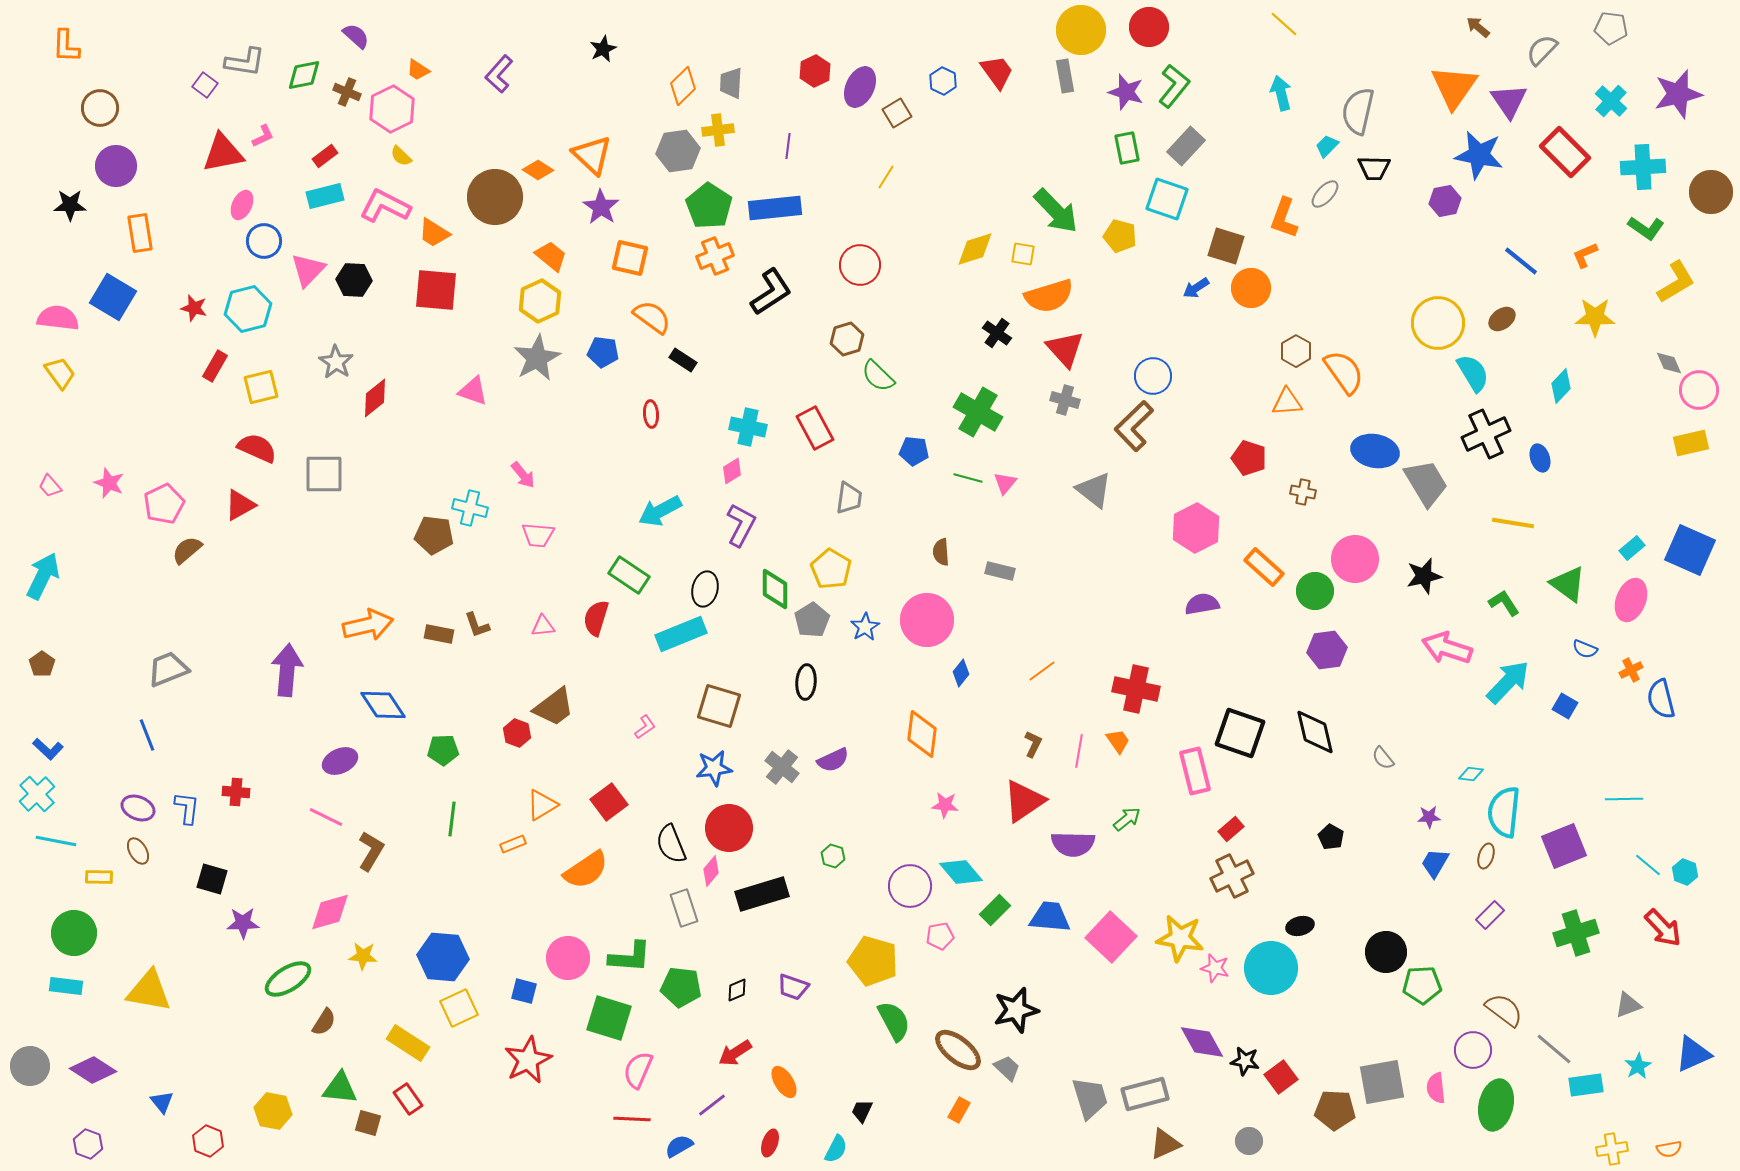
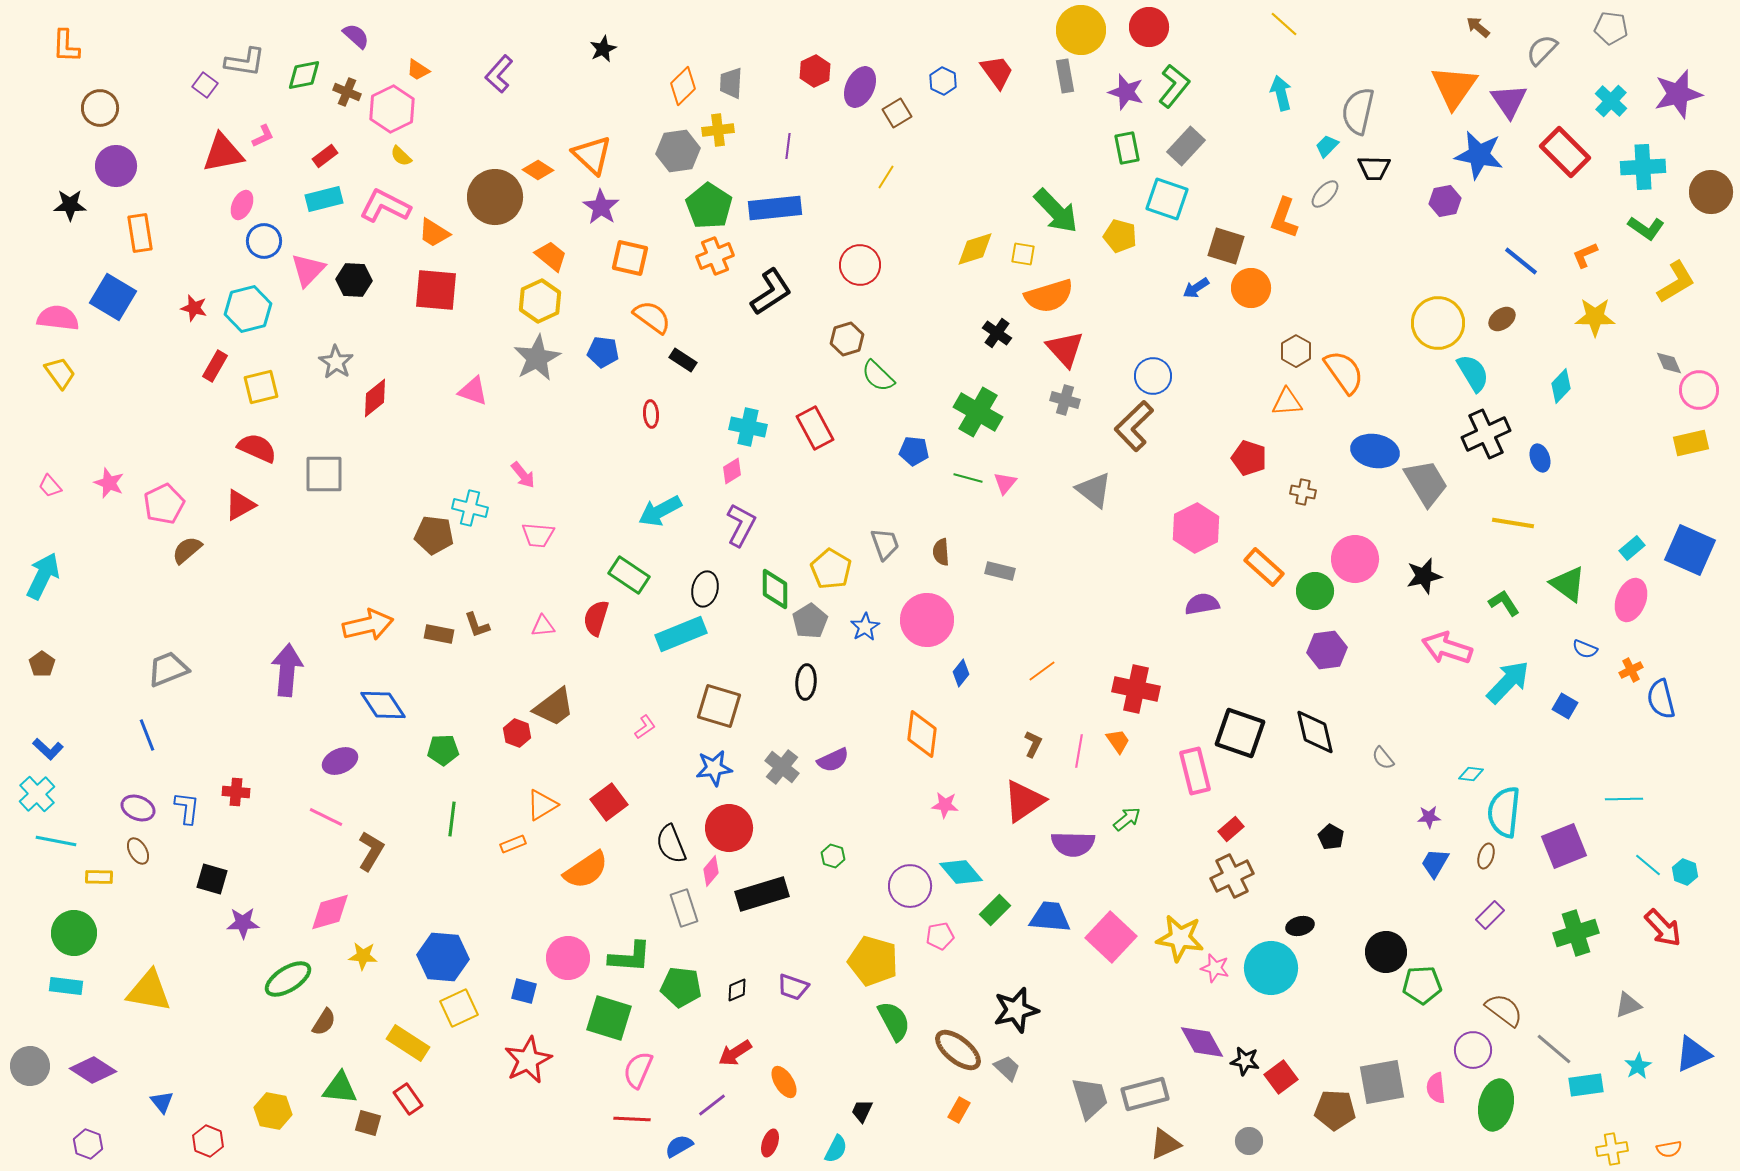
cyan rectangle at (325, 196): moved 1 px left, 3 px down
gray trapezoid at (849, 498): moved 36 px right, 46 px down; rotated 28 degrees counterclockwise
gray pentagon at (812, 620): moved 2 px left, 1 px down
